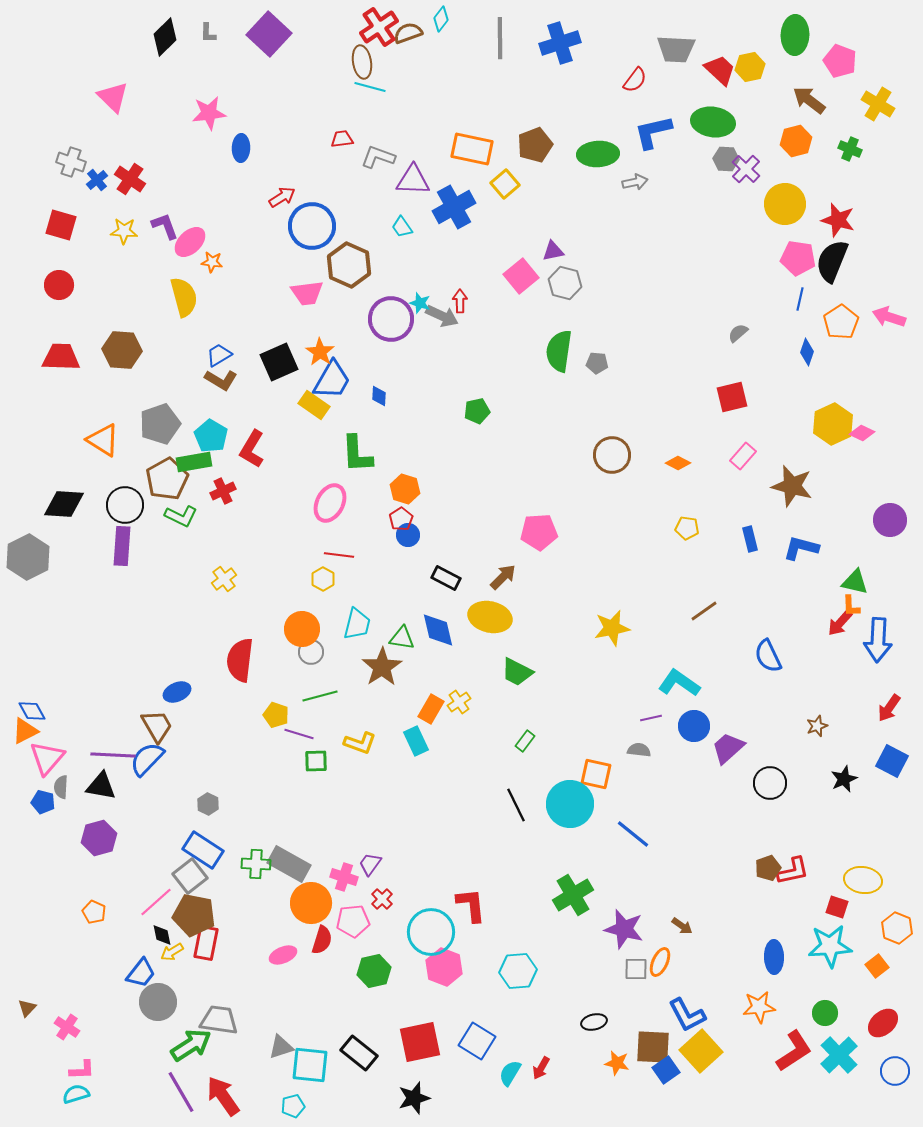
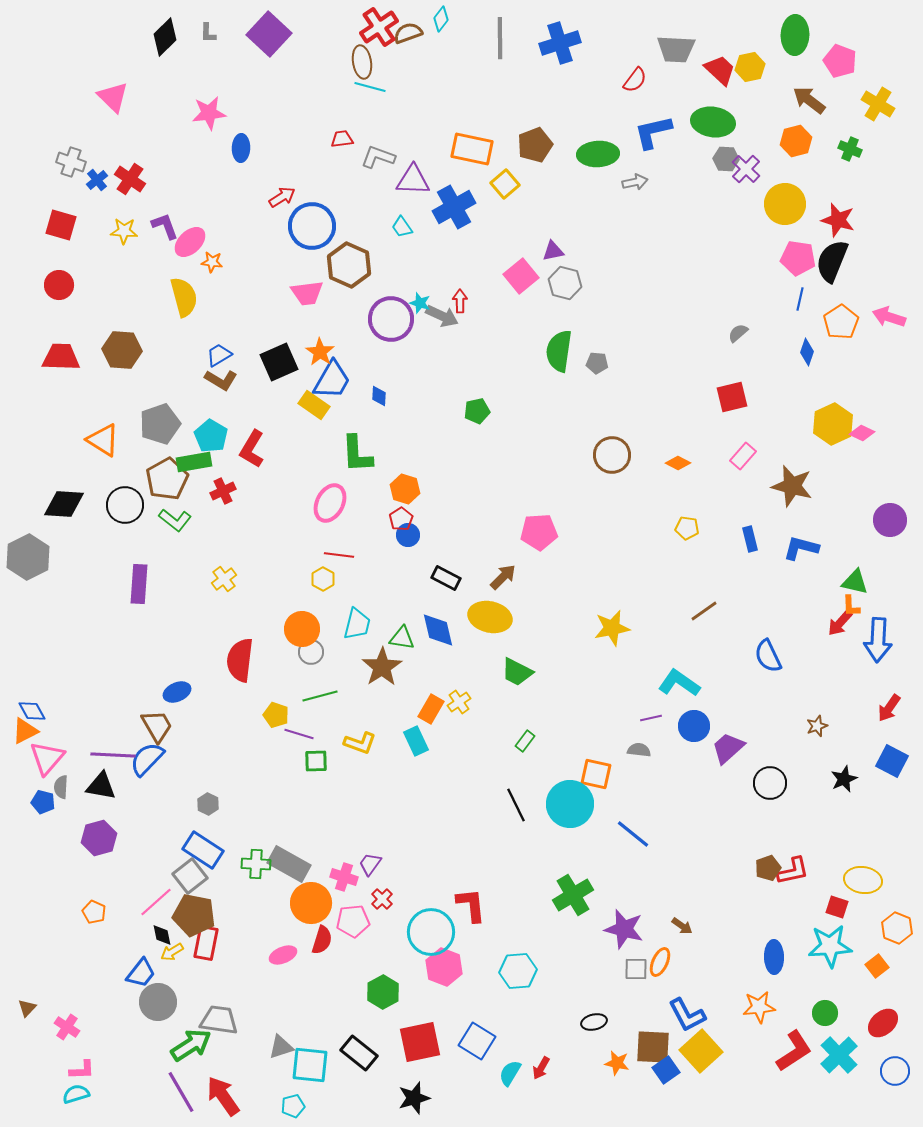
green L-shape at (181, 516): moved 6 px left, 4 px down; rotated 12 degrees clockwise
purple rectangle at (122, 546): moved 17 px right, 38 px down
green hexagon at (374, 971): moved 9 px right, 21 px down; rotated 16 degrees counterclockwise
